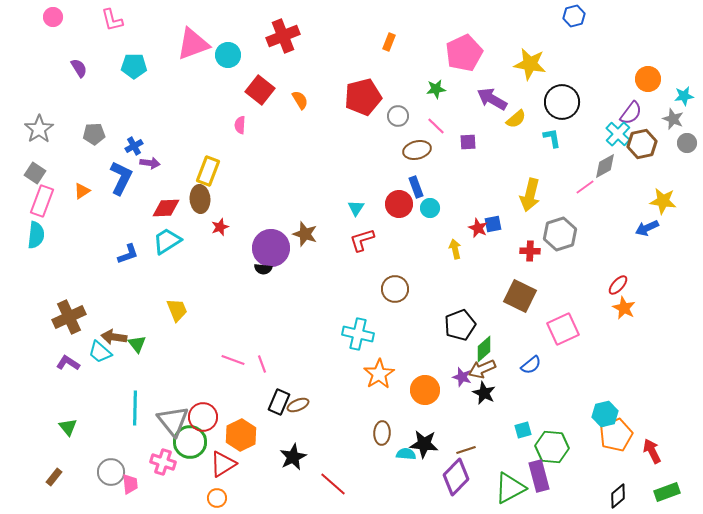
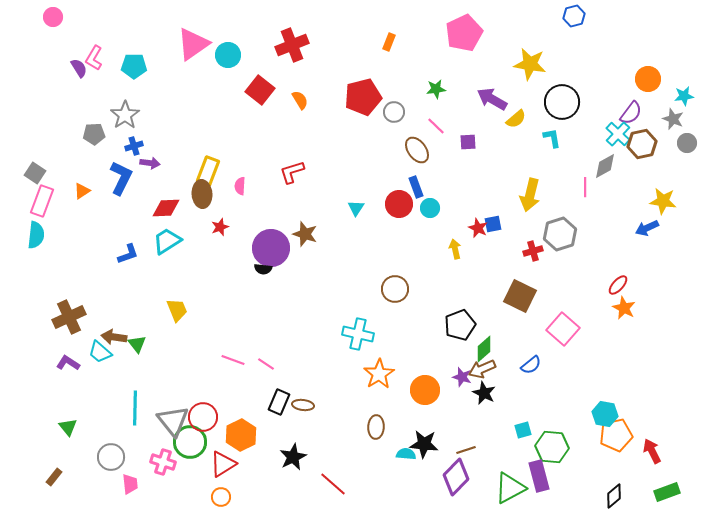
pink L-shape at (112, 20): moved 18 px left, 38 px down; rotated 45 degrees clockwise
red cross at (283, 36): moved 9 px right, 9 px down
pink triangle at (193, 44): rotated 15 degrees counterclockwise
pink pentagon at (464, 53): moved 20 px up
gray circle at (398, 116): moved 4 px left, 4 px up
pink semicircle at (240, 125): moved 61 px down
gray star at (39, 129): moved 86 px right, 14 px up
blue cross at (134, 146): rotated 12 degrees clockwise
brown ellipse at (417, 150): rotated 68 degrees clockwise
pink line at (585, 187): rotated 54 degrees counterclockwise
brown ellipse at (200, 199): moved 2 px right, 5 px up
red L-shape at (362, 240): moved 70 px left, 68 px up
red cross at (530, 251): moved 3 px right; rotated 18 degrees counterclockwise
pink square at (563, 329): rotated 24 degrees counterclockwise
pink line at (262, 364): moved 4 px right; rotated 36 degrees counterclockwise
brown ellipse at (298, 405): moved 5 px right; rotated 30 degrees clockwise
cyan hexagon at (605, 414): rotated 25 degrees clockwise
brown ellipse at (382, 433): moved 6 px left, 6 px up
orange pentagon at (616, 435): rotated 12 degrees clockwise
gray circle at (111, 472): moved 15 px up
black diamond at (618, 496): moved 4 px left
orange circle at (217, 498): moved 4 px right, 1 px up
